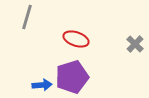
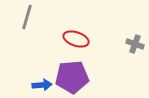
gray cross: rotated 24 degrees counterclockwise
purple pentagon: rotated 12 degrees clockwise
